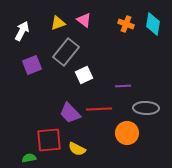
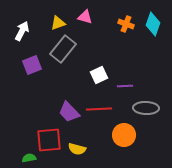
pink triangle: moved 1 px right, 3 px up; rotated 21 degrees counterclockwise
cyan diamond: rotated 10 degrees clockwise
gray rectangle: moved 3 px left, 3 px up
white square: moved 15 px right
purple line: moved 2 px right
purple trapezoid: moved 1 px left, 1 px up
orange circle: moved 3 px left, 2 px down
yellow semicircle: rotated 12 degrees counterclockwise
